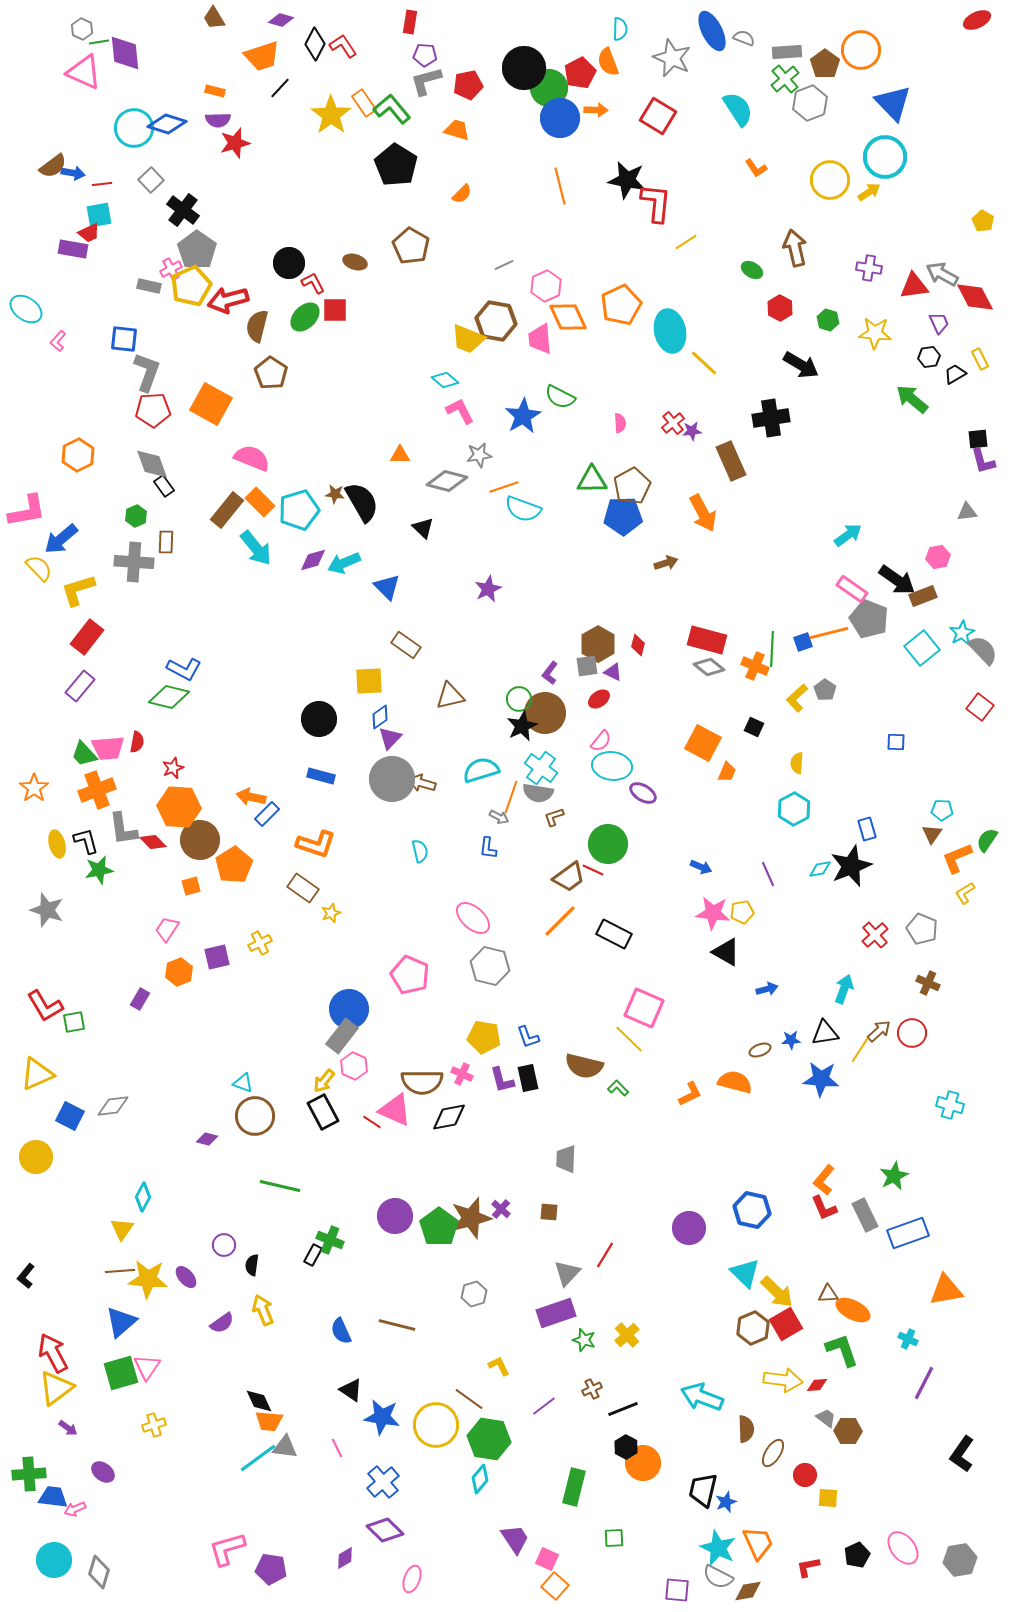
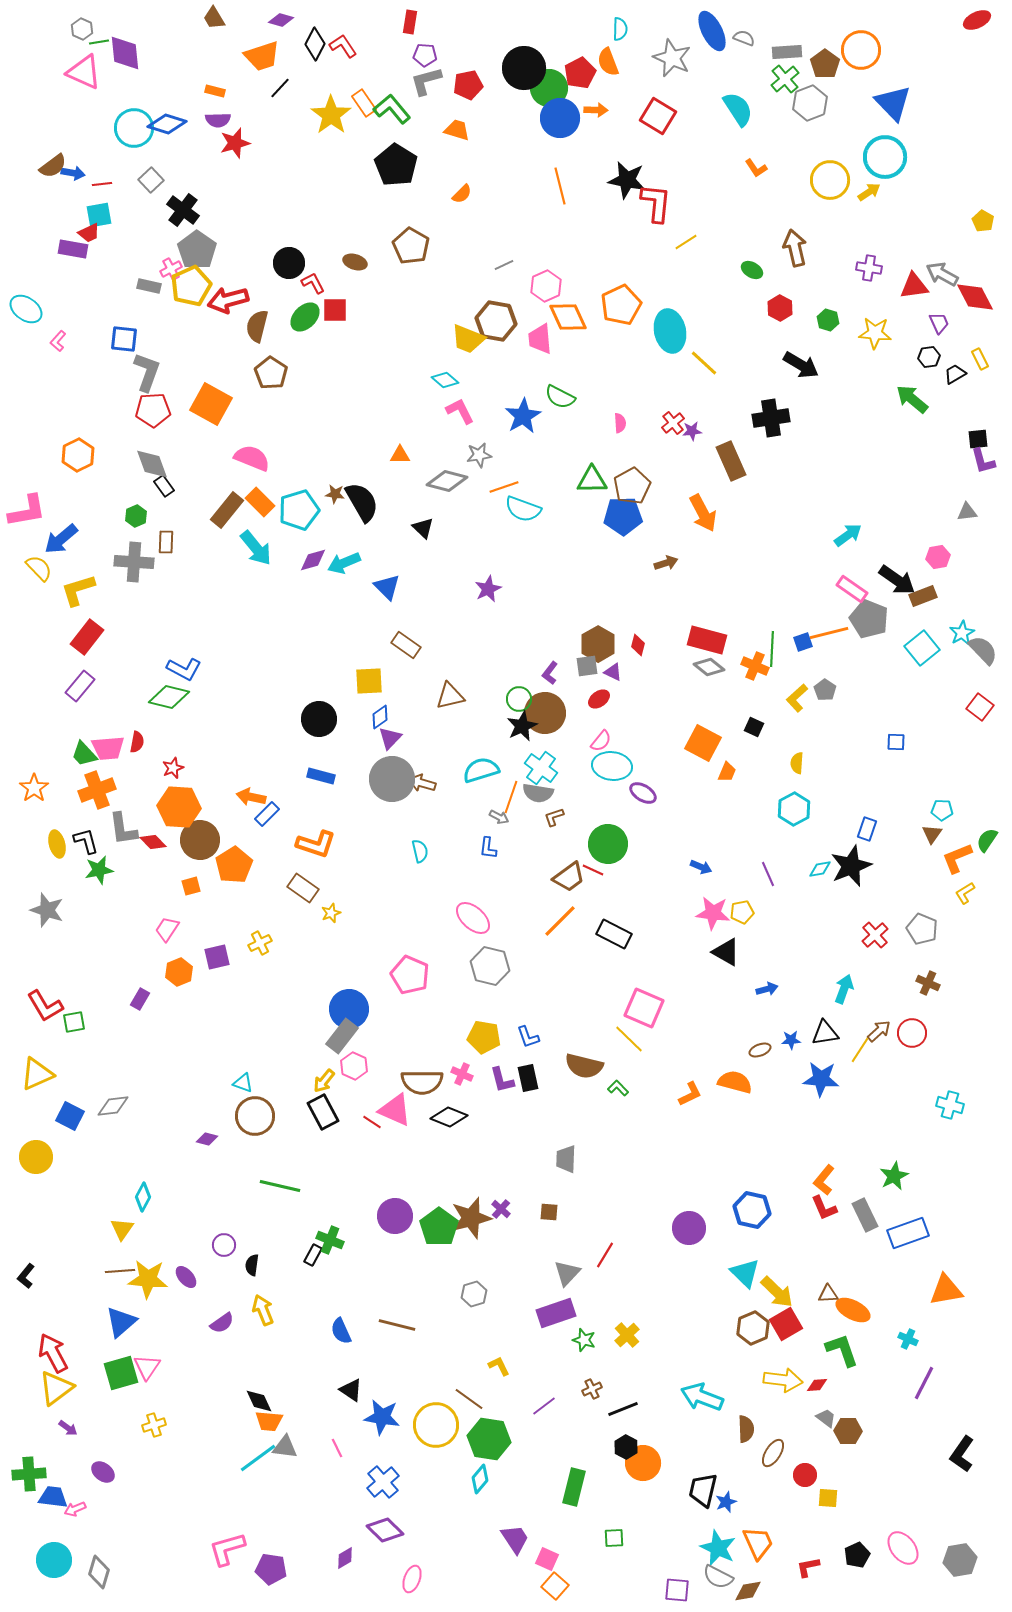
blue rectangle at (867, 829): rotated 35 degrees clockwise
black diamond at (449, 1117): rotated 33 degrees clockwise
